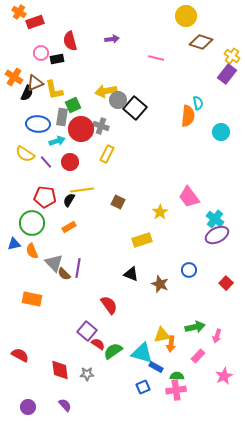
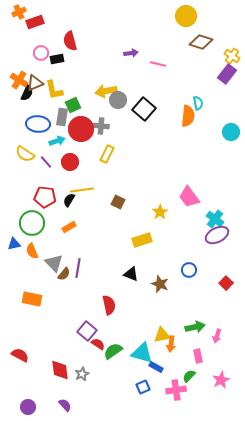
orange cross at (19, 12): rotated 32 degrees clockwise
purple arrow at (112, 39): moved 19 px right, 14 px down
pink line at (156, 58): moved 2 px right, 6 px down
orange cross at (14, 77): moved 5 px right, 3 px down
black square at (135, 108): moved 9 px right, 1 px down
gray cross at (101, 126): rotated 14 degrees counterclockwise
cyan circle at (221, 132): moved 10 px right
brown semicircle at (64, 274): rotated 96 degrees counterclockwise
red semicircle at (109, 305): rotated 24 degrees clockwise
pink rectangle at (198, 356): rotated 56 degrees counterclockwise
gray star at (87, 374): moved 5 px left; rotated 24 degrees counterclockwise
green semicircle at (177, 376): moved 12 px right; rotated 48 degrees counterclockwise
pink star at (224, 376): moved 3 px left, 4 px down
